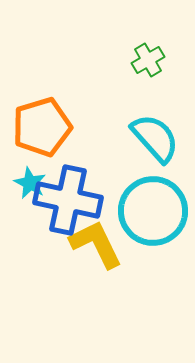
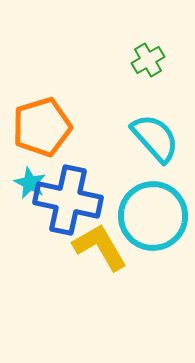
cyan circle: moved 5 px down
yellow L-shape: moved 4 px right, 3 px down; rotated 4 degrees counterclockwise
